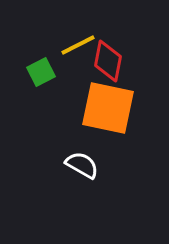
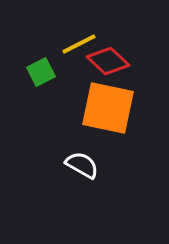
yellow line: moved 1 px right, 1 px up
red diamond: rotated 57 degrees counterclockwise
